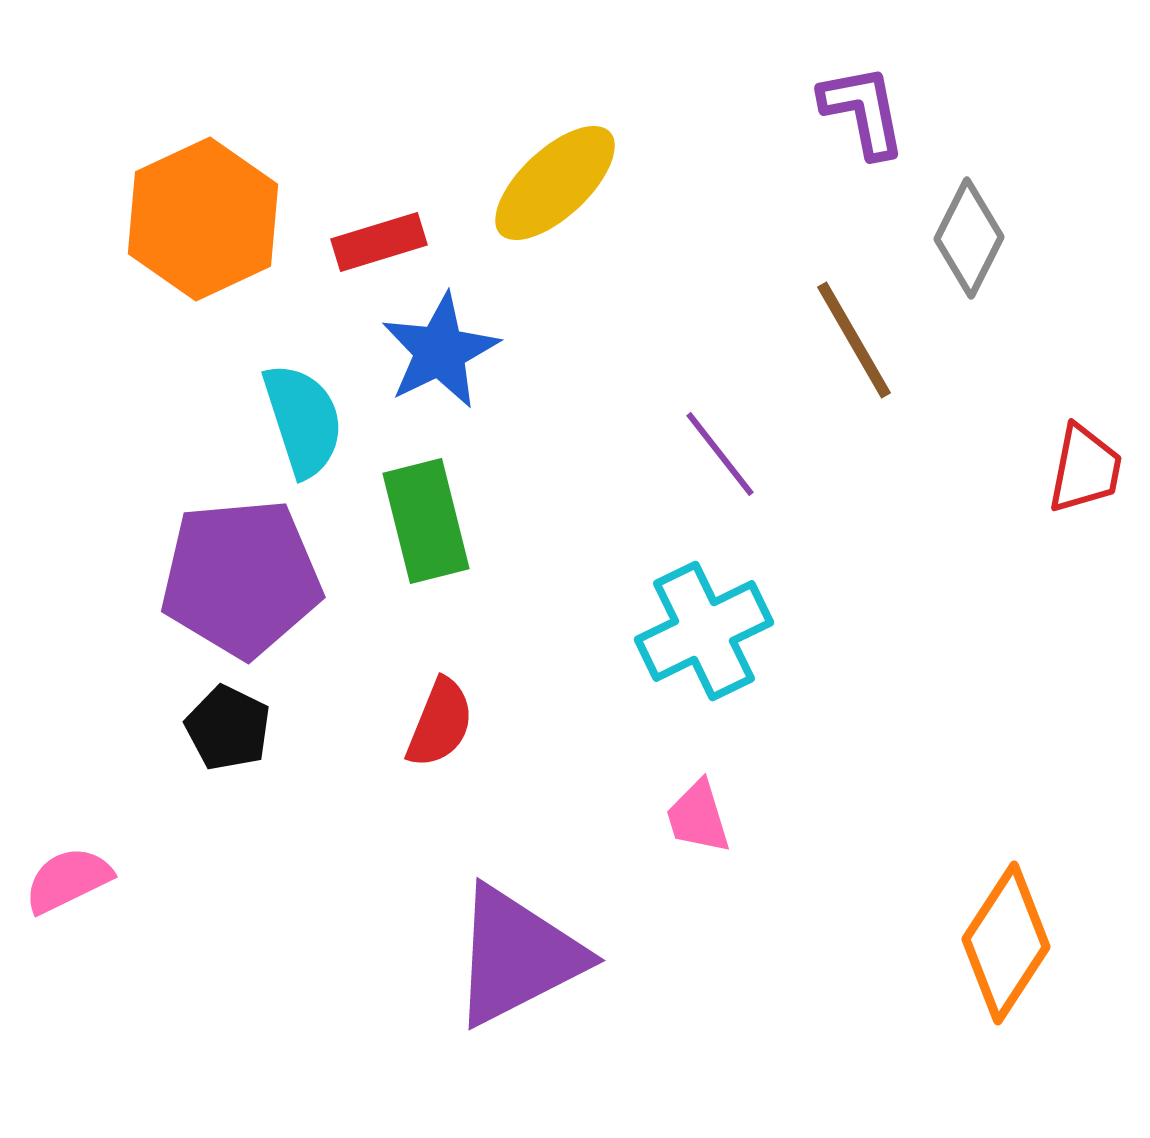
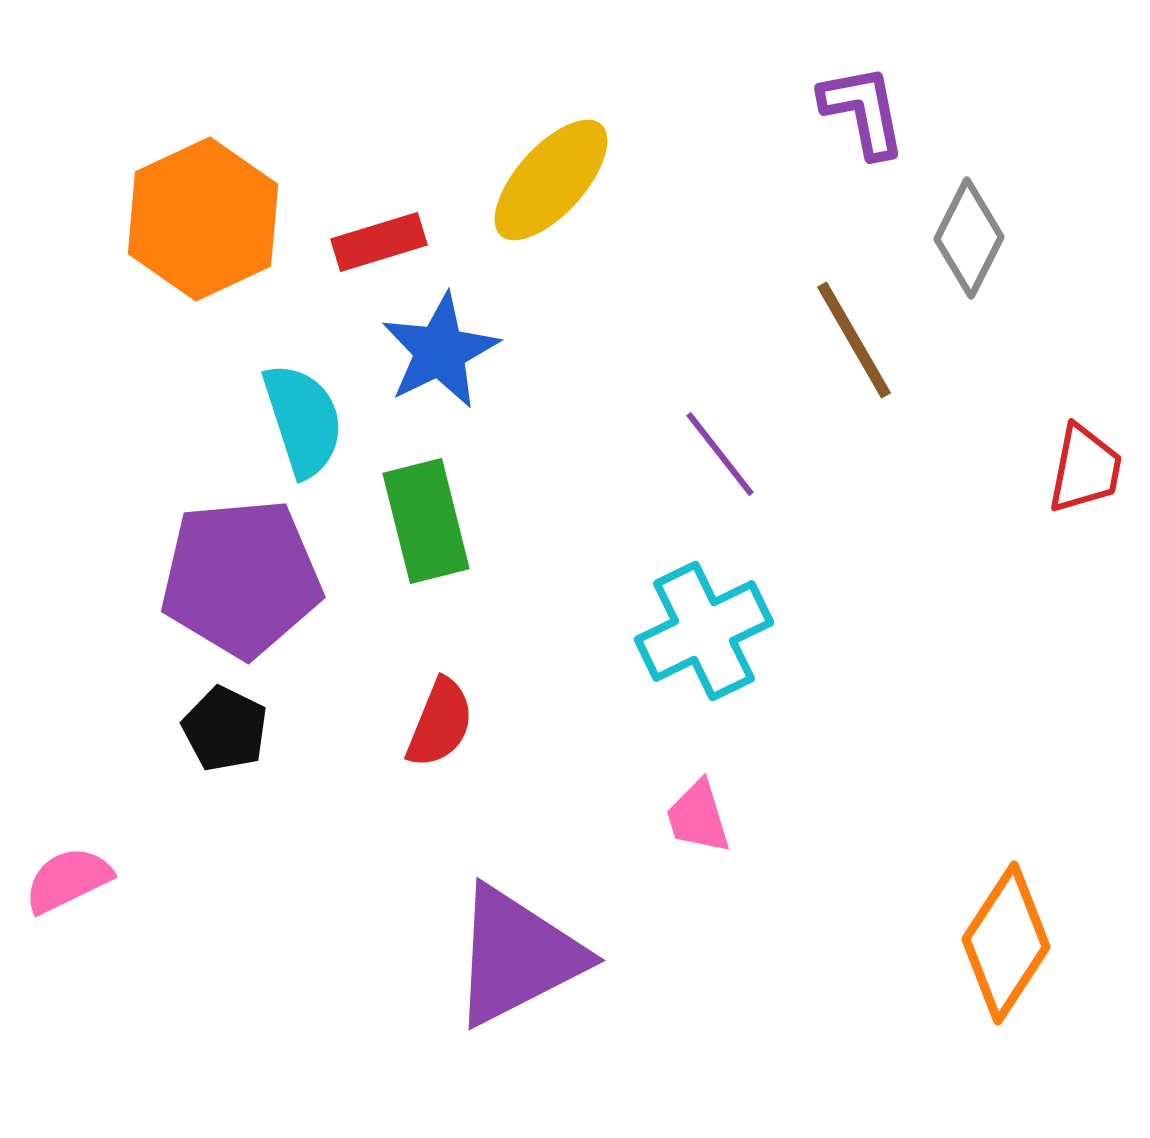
yellow ellipse: moved 4 px left, 3 px up; rotated 5 degrees counterclockwise
black pentagon: moved 3 px left, 1 px down
